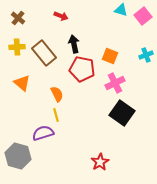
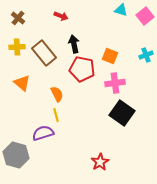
pink square: moved 2 px right
pink cross: rotated 18 degrees clockwise
gray hexagon: moved 2 px left, 1 px up
